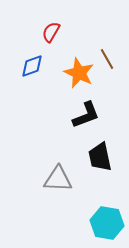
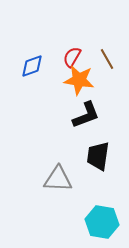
red semicircle: moved 21 px right, 25 px down
orange star: moved 7 px down; rotated 16 degrees counterclockwise
black trapezoid: moved 2 px left, 1 px up; rotated 20 degrees clockwise
cyan hexagon: moved 5 px left, 1 px up
